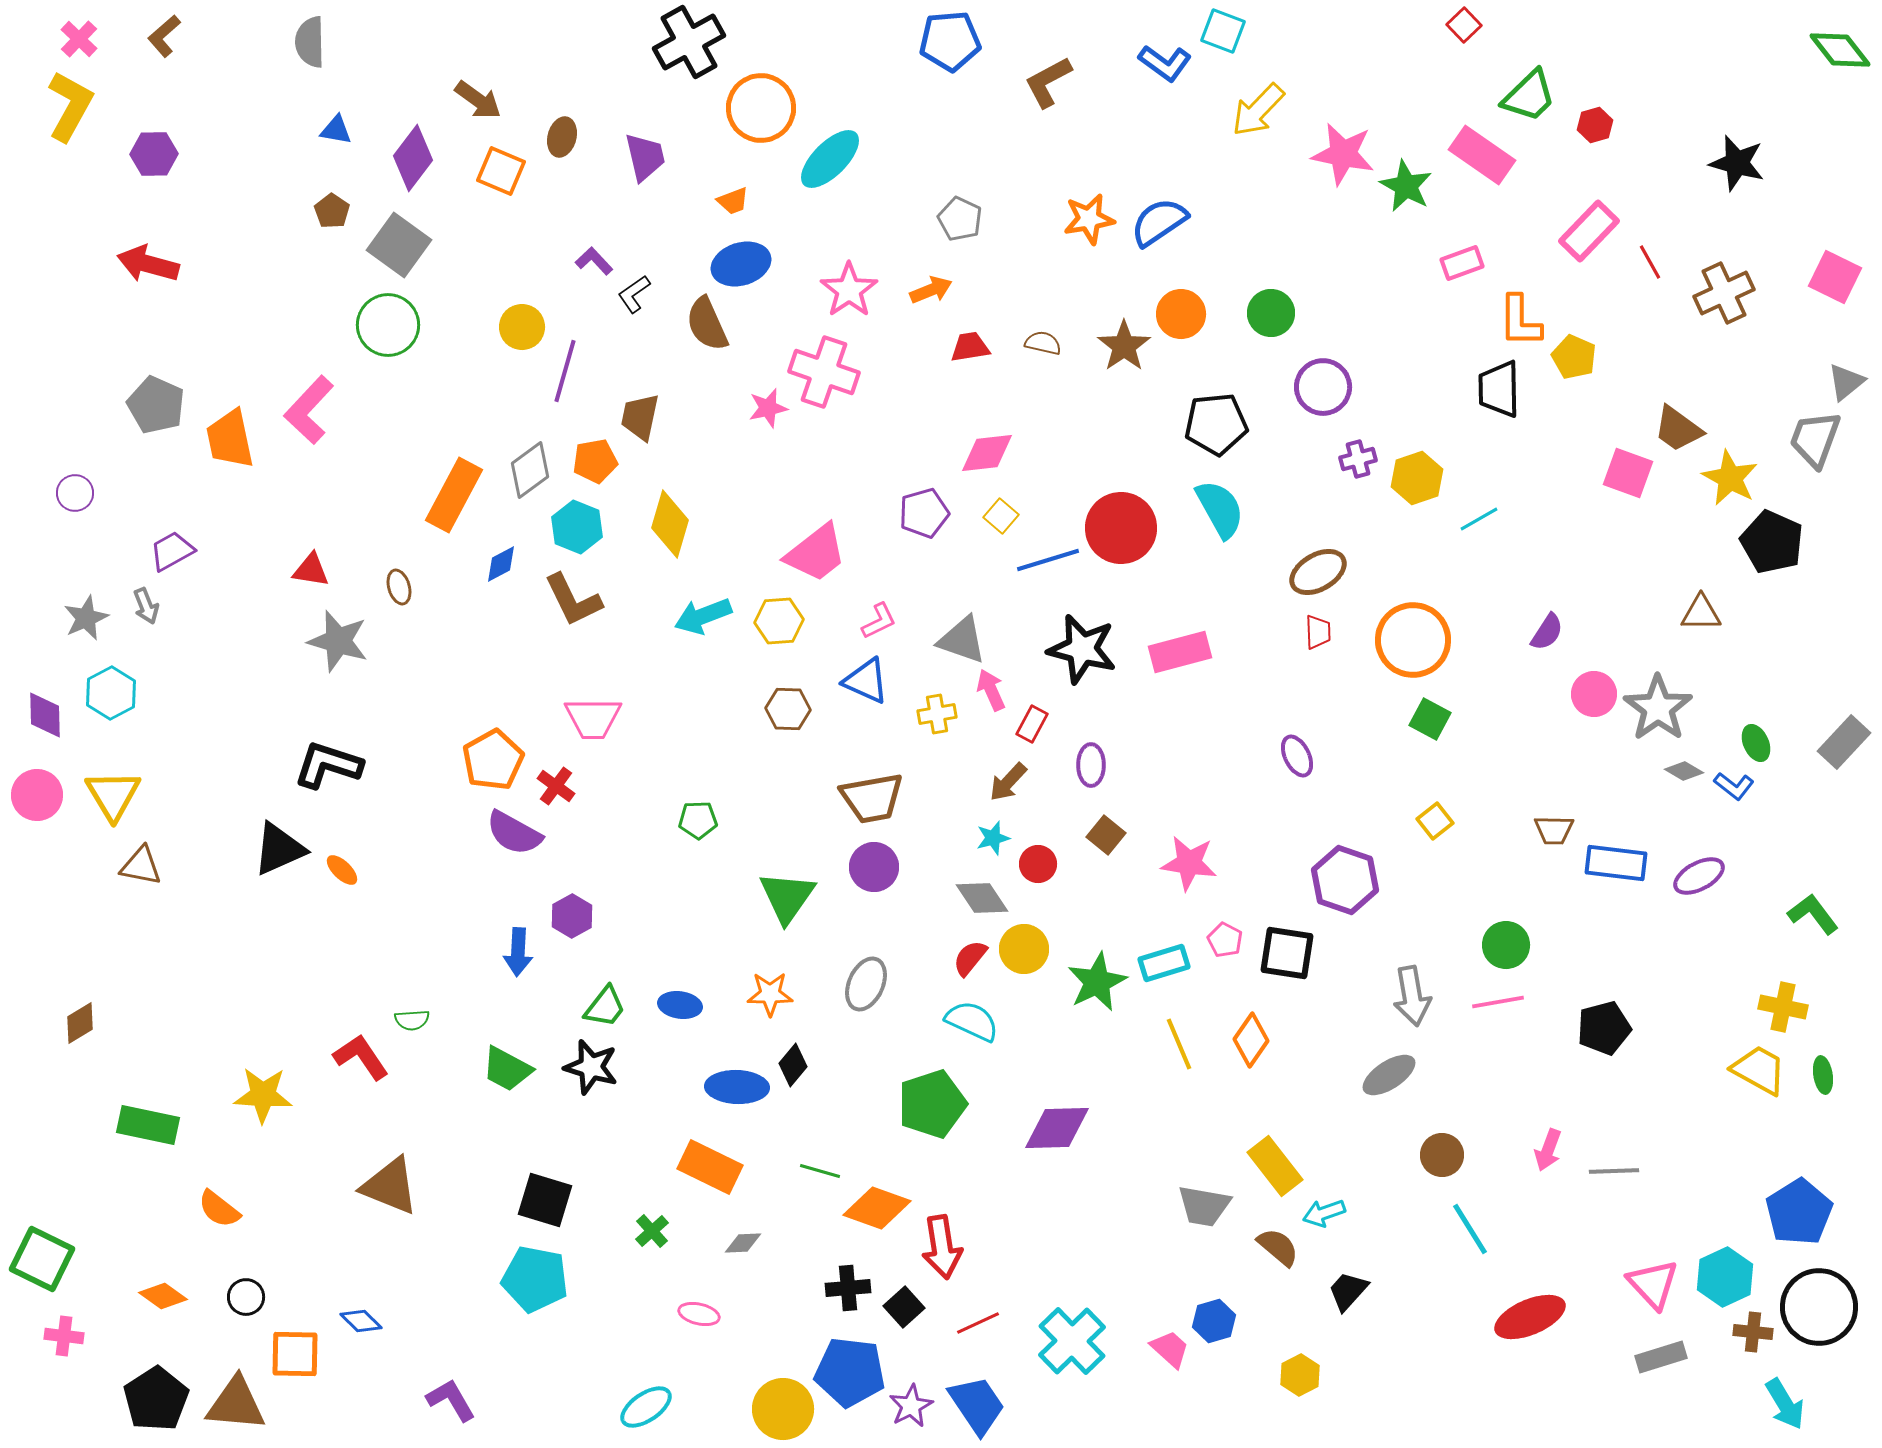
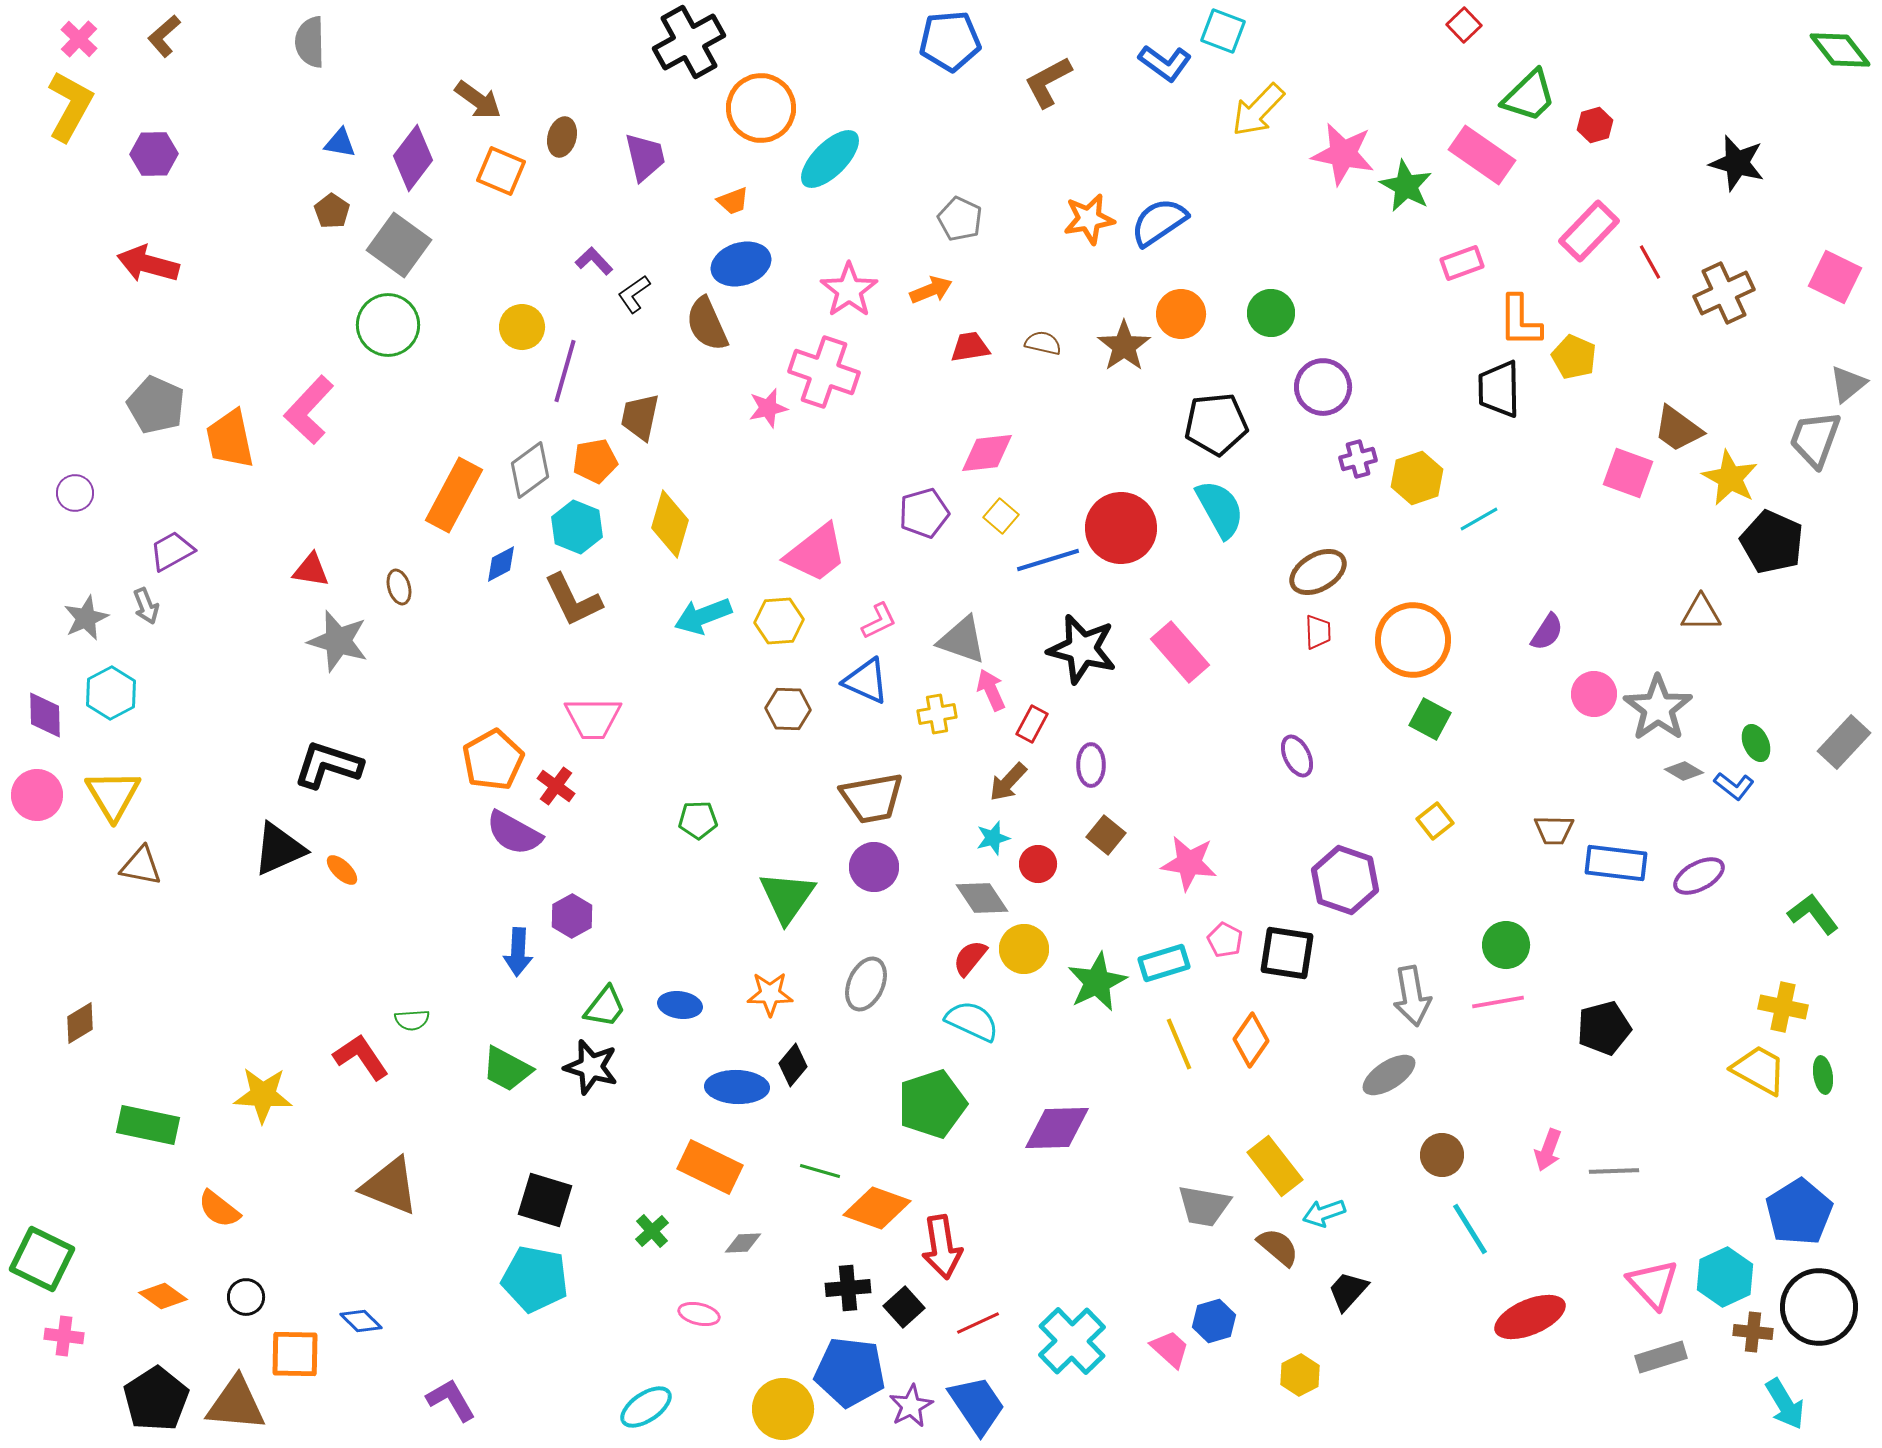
blue triangle at (336, 130): moved 4 px right, 13 px down
gray triangle at (1846, 382): moved 2 px right, 2 px down
pink rectangle at (1180, 652): rotated 64 degrees clockwise
